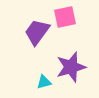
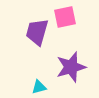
purple trapezoid: rotated 20 degrees counterclockwise
cyan triangle: moved 5 px left, 5 px down
